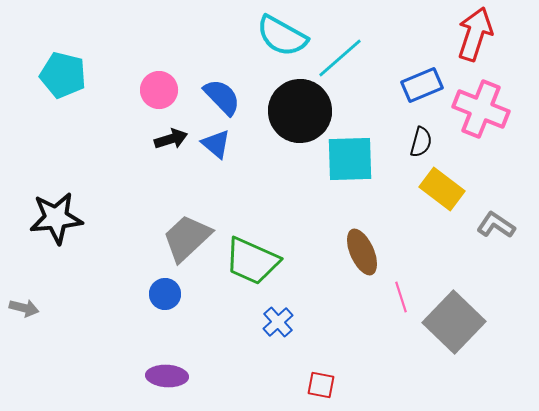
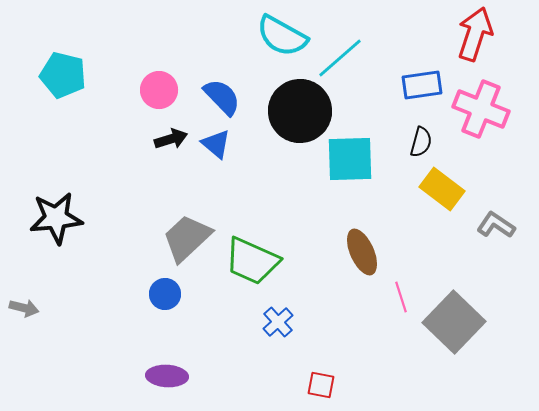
blue rectangle: rotated 15 degrees clockwise
